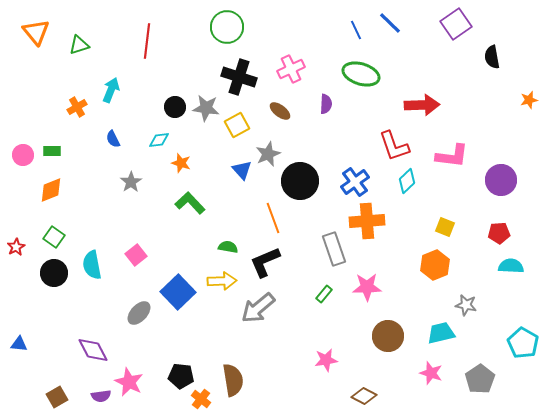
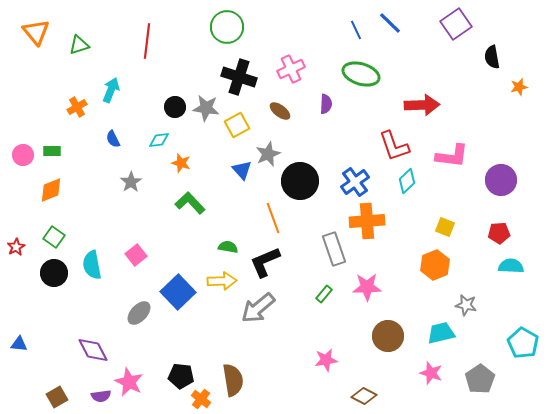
orange star at (529, 100): moved 10 px left, 13 px up
